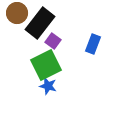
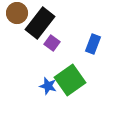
purple square: moved 1 px left, 2 px down
green square: moved 24 px right, 15 px down; rotated 8 degrees counterclockwise
